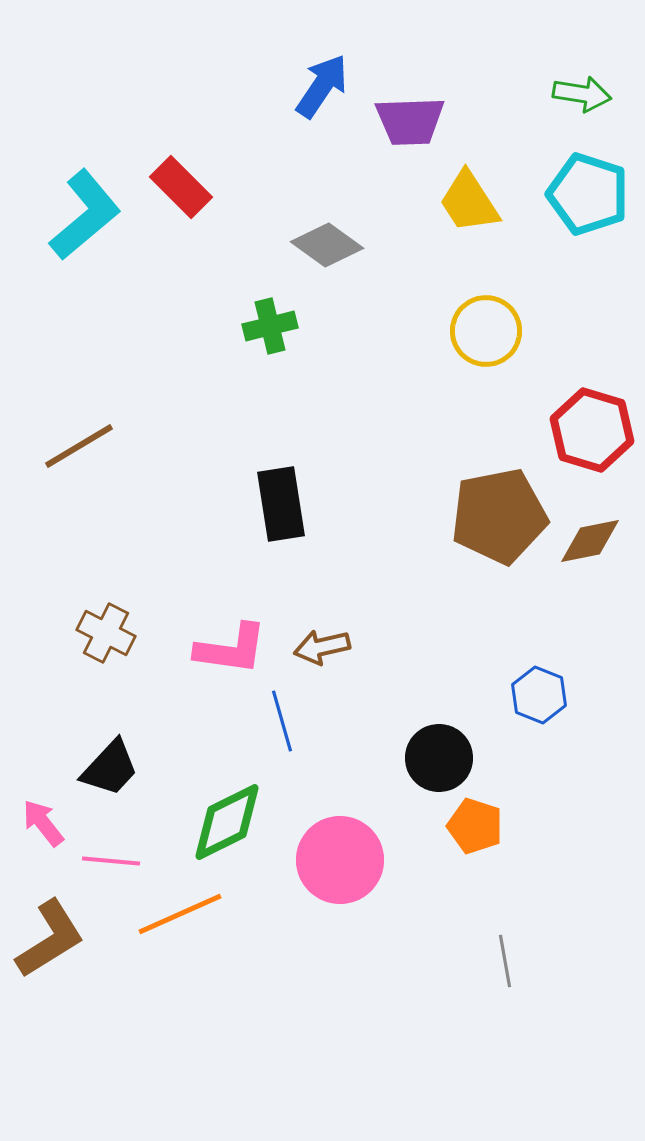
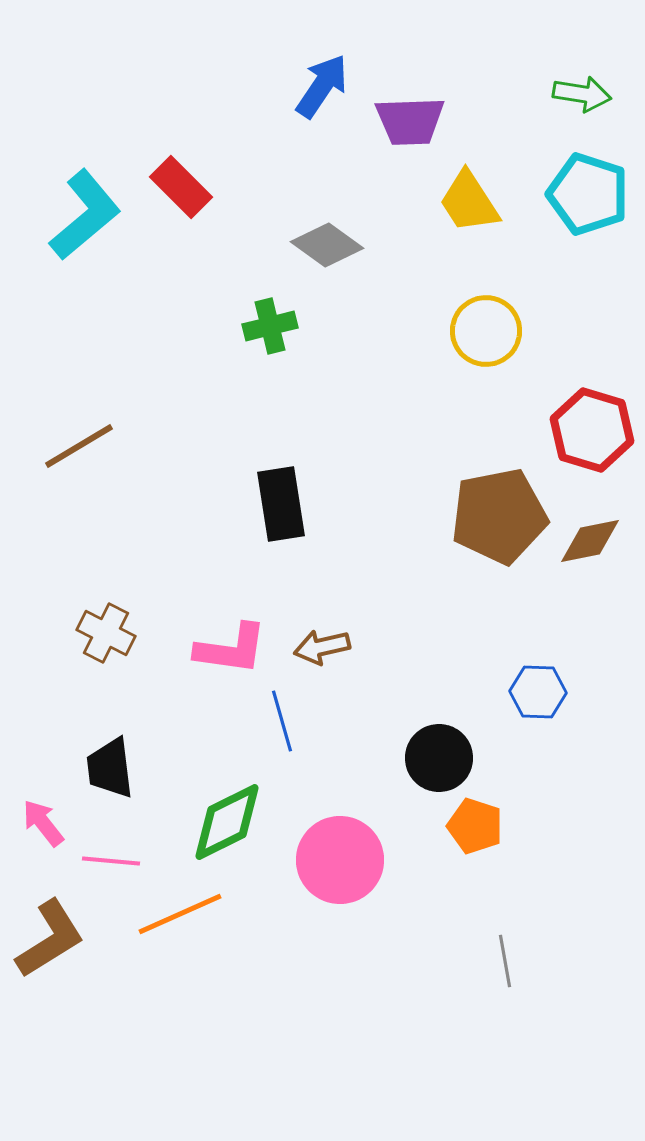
blue hexagon: moved 1 px left, 3 px up; rotated 20 degrees counterclockwise
black trapezoid: rotated 130 degrees clockwise
